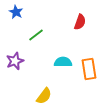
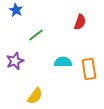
blue star: moved 2 px up
yellow semicircle: moved 9 px left
